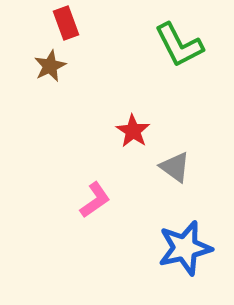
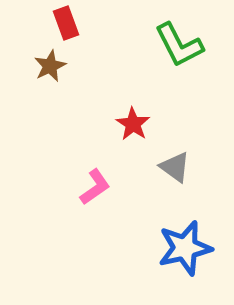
red star: moved 7 px up
pink L-shape: moved 13 px up
